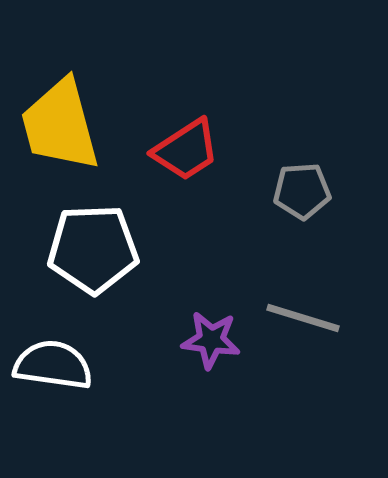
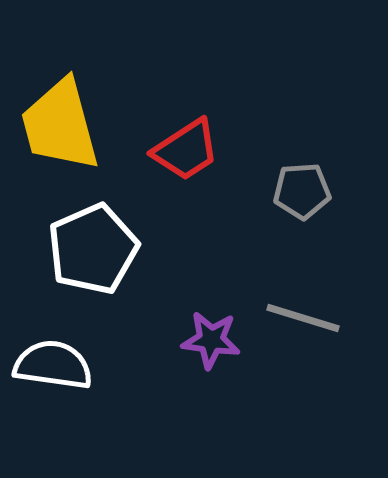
white pentagon: rotated 22 degrees counterclockwise
